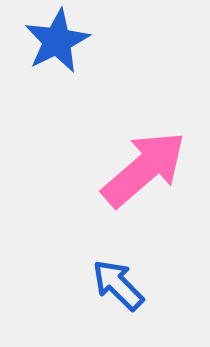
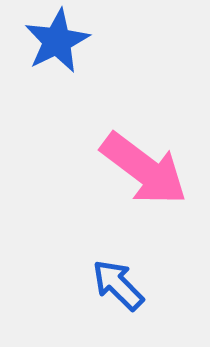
pink arrow: rotated 78 degrees clockwise
